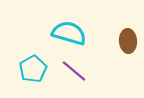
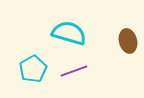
brown ellipse: rotated 10 degrees counterclockwise
purple line: rotated 60 degrees counterclockwise
